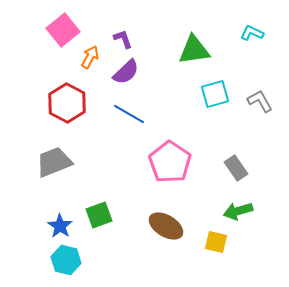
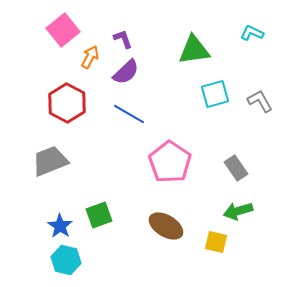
gray trapezoid: moved 4 px left, 1 px up
